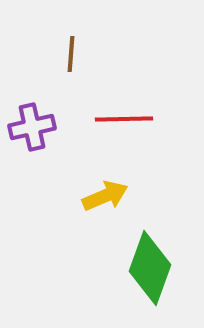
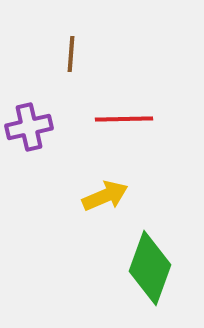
purple cross: moved 3 px left
